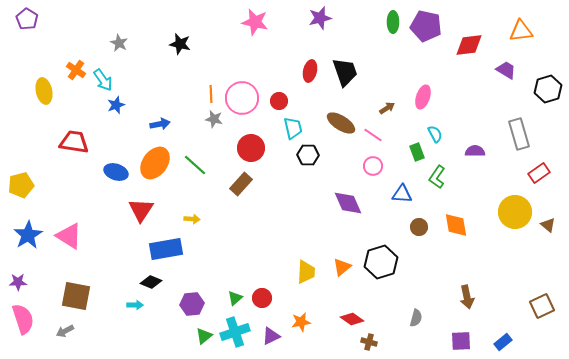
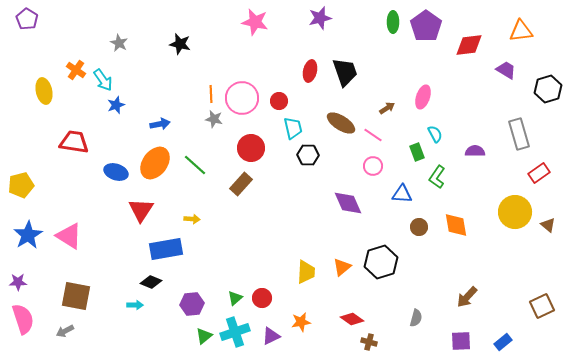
purple pentagon at (426, 26): rotated 24 degrees clockwise
brown arrow at (467, 297): rotated 55 degrees clockwise
